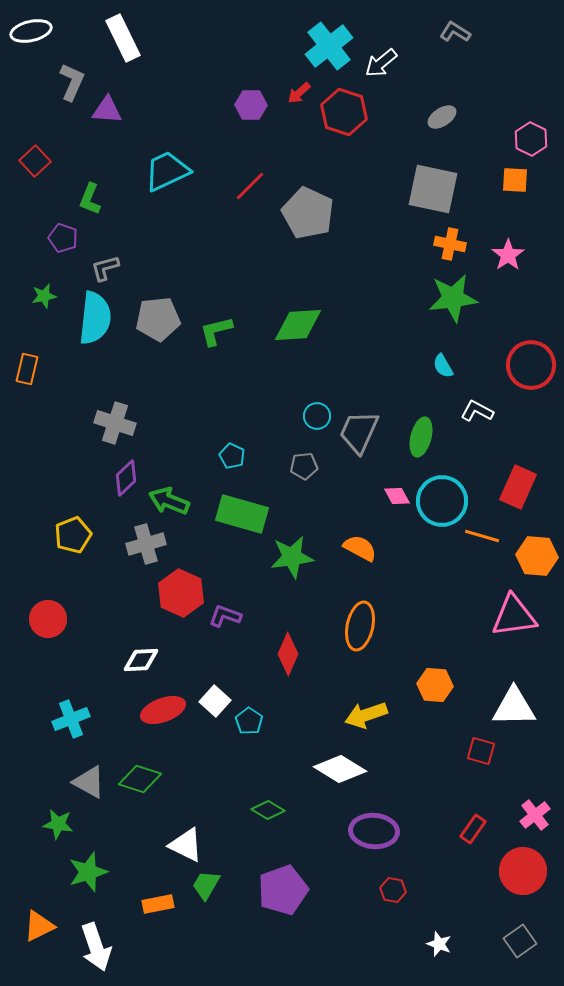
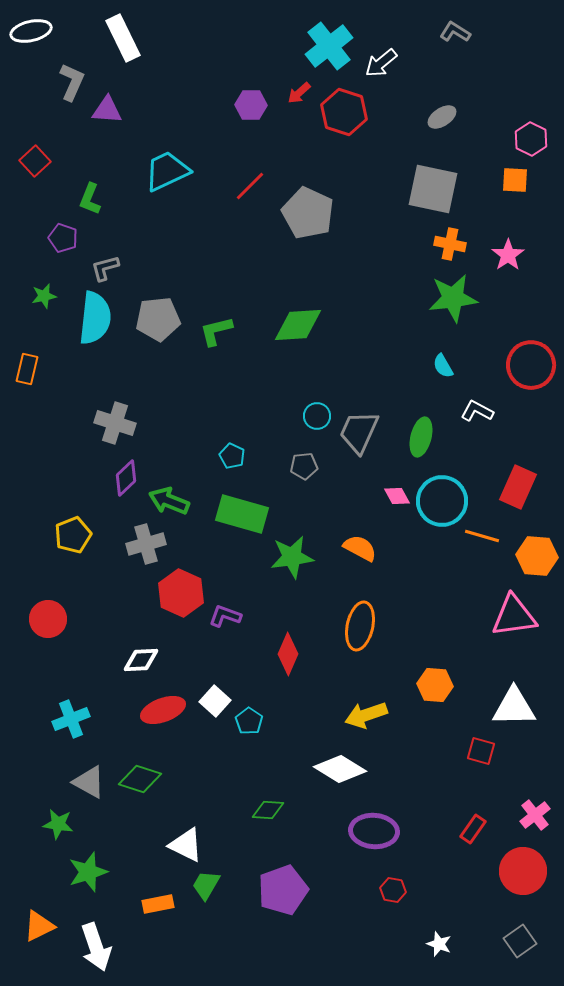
green diamond at (268, 810): rotated 28 degrees counterclockwise
